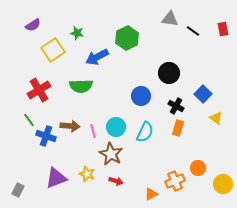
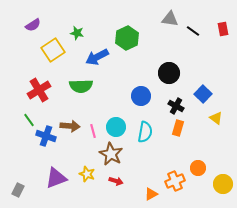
cyan semicircle: rotated 15 degrees counterclockwise
